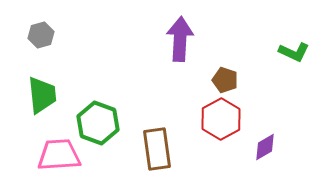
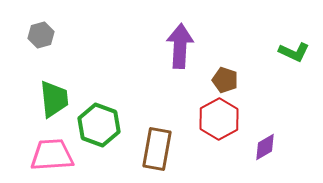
purple arrow: moved 7 px down
green trapezoid: moved 12 px right, 4 px down
red hexagon: moved 2 px left
green hexagon: moved 1 px right, 2 px down
brown rectangle: rotated 18 degrees clockwise
pink trapezoid: moved 7 px left
